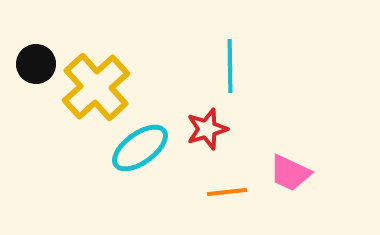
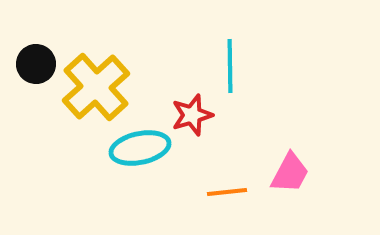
red star: moved 15 px left, 14 px up
cyan ellipse: rotated 24 degrees clockwise
pink trapezoid: rotated 87 degrees counterclockwise
